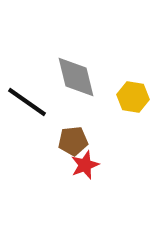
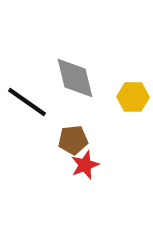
gray diamond: moved 1 px left, 1 px down
yellow hexagon: rotated 8 degrees counterclockwise
brown pentagon: moved 1 px up
